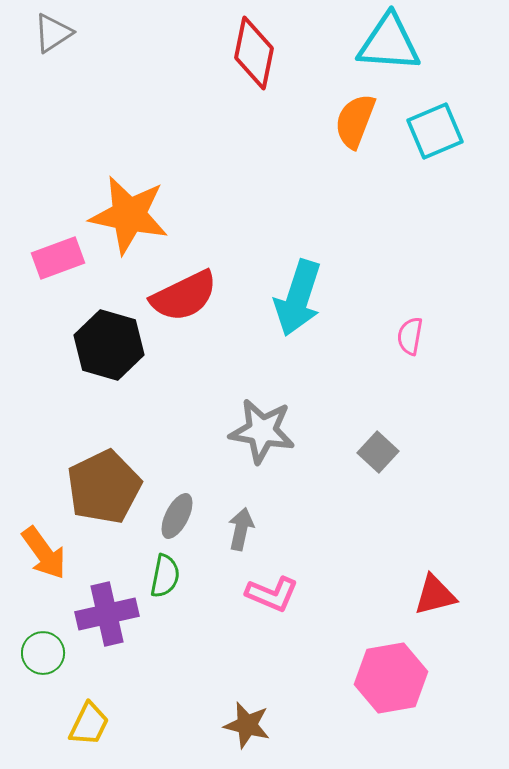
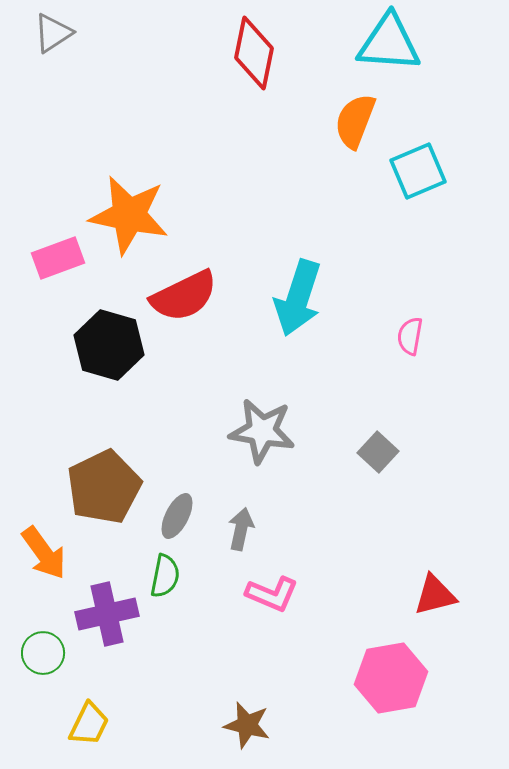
cyan square: moved 17 px left, 40 px down
